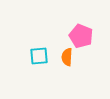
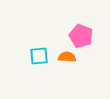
orange semicircle: rotated 90 degrees clockwise
